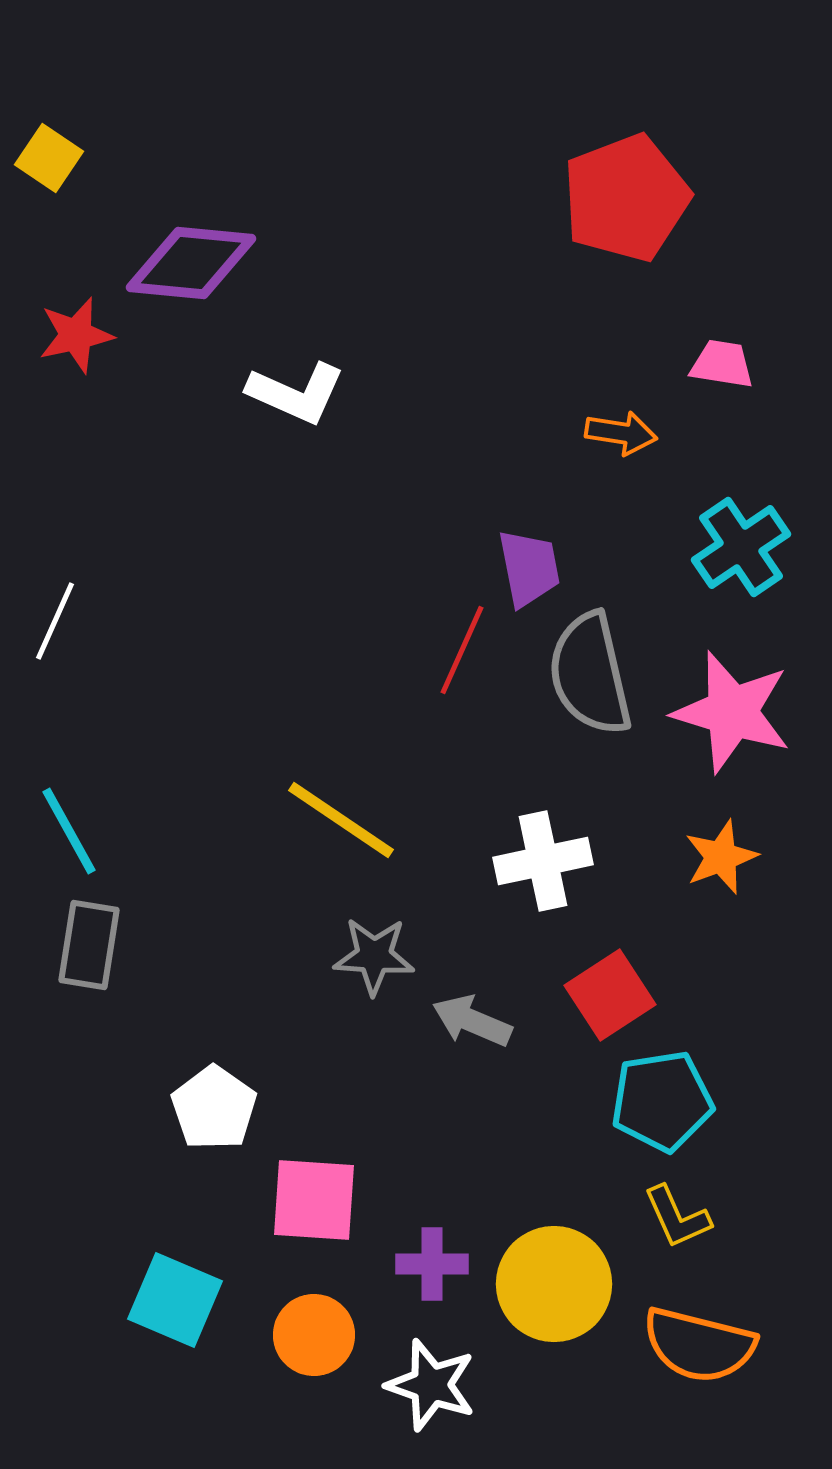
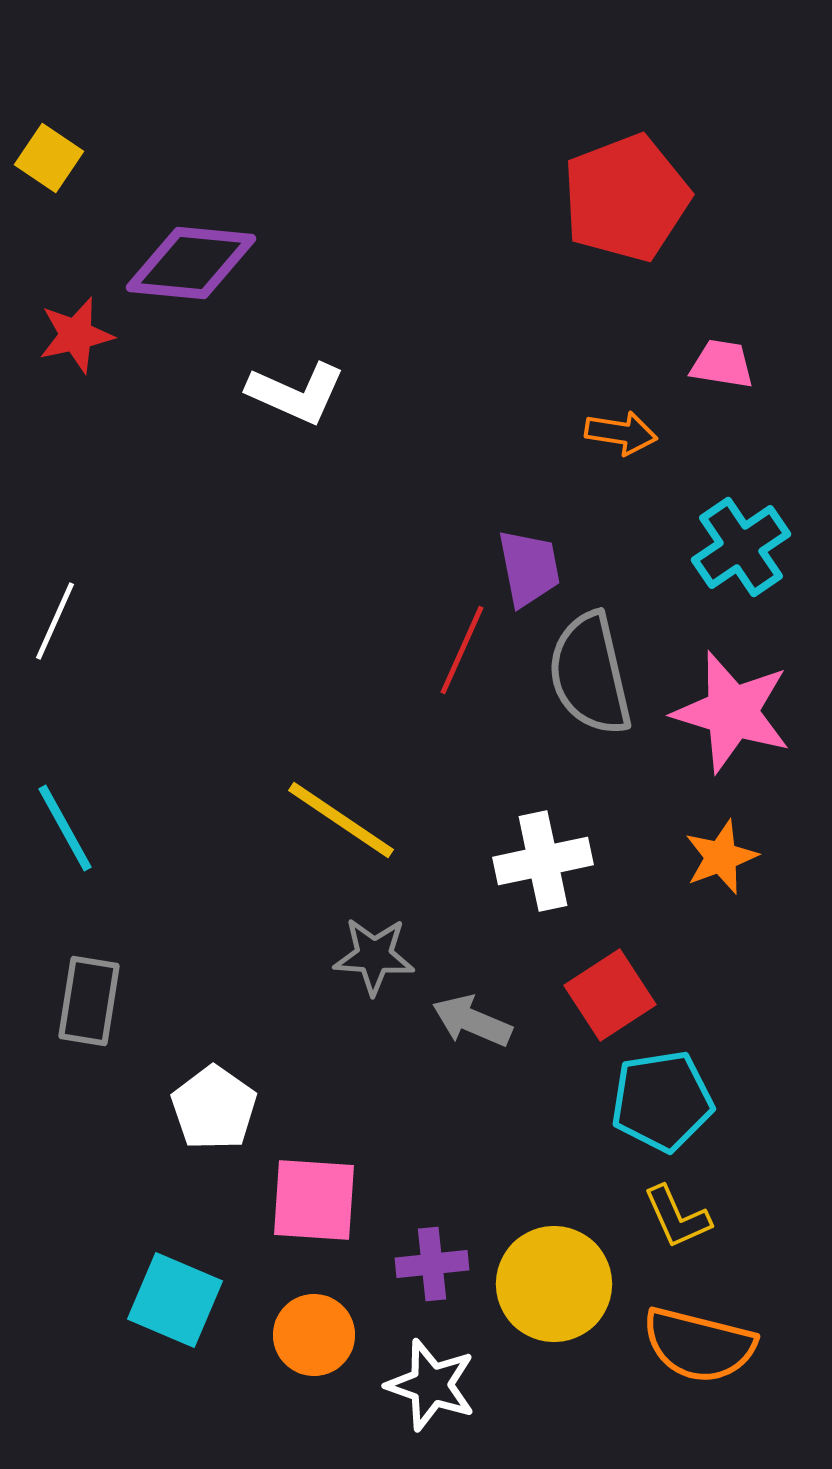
cyan line: moved 4 px left, 3 px up
gray rectangle: moved 56 px down
purple cross: rotated 6 degrees counterclockwise
